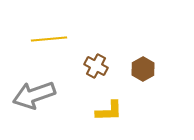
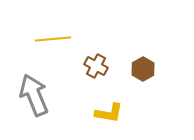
yellow line: moved 4 px right
gray arrow: rotated 87 degrees clockwise
yellow L-shape: moved 2 px down; rotated 12 degrees clockwise
